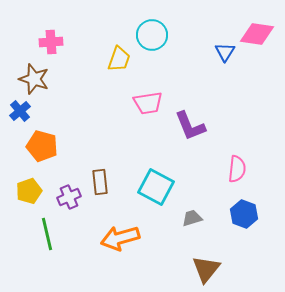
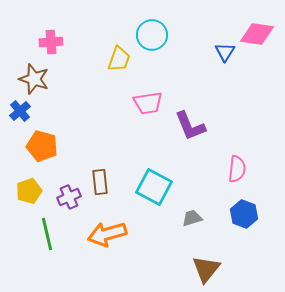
cyan square: moved 2 px left
orange arrow: moved 13 px left, 4 px up
